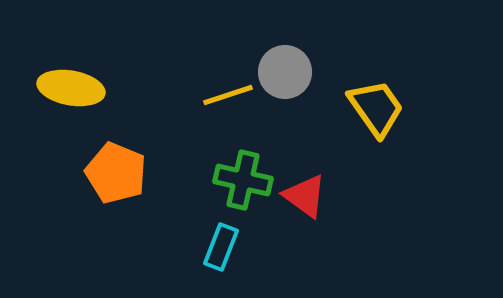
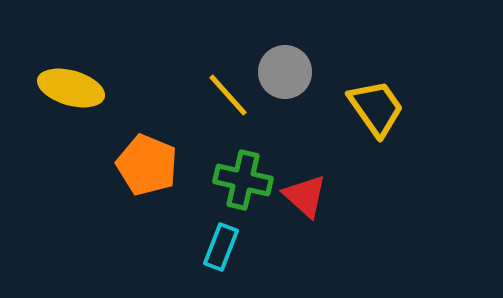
yellow ellipse: rotated 6 degrees clockwise
yellow line: rotated 66 degrees clockwise
orange pentagon: moved 31 px right, 8 px up
red triangle: rotated 6 degrees clockwise
